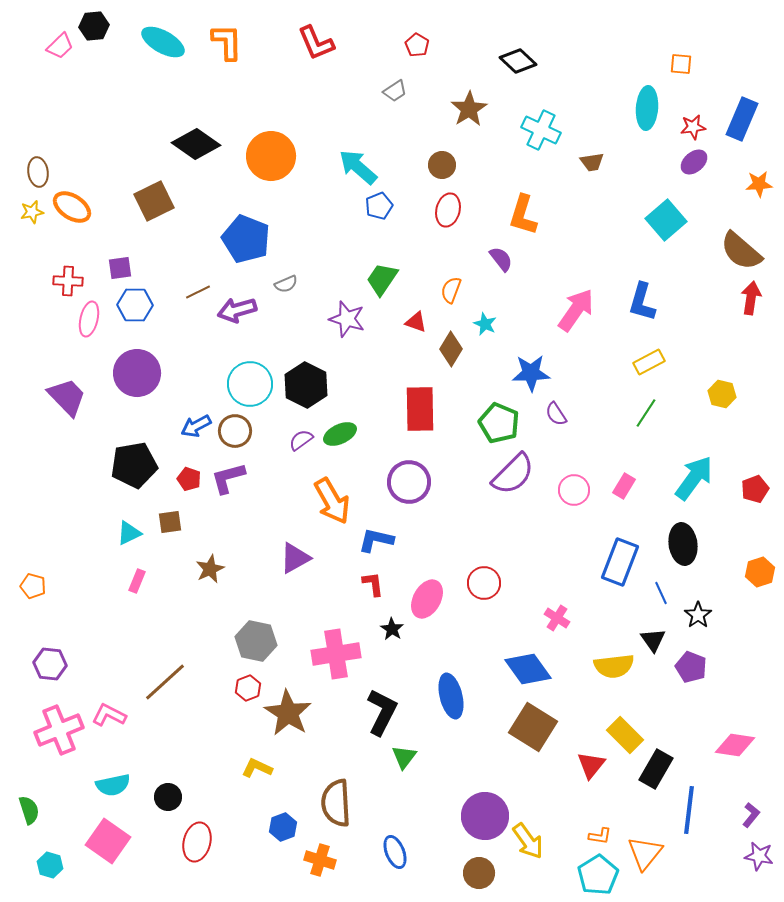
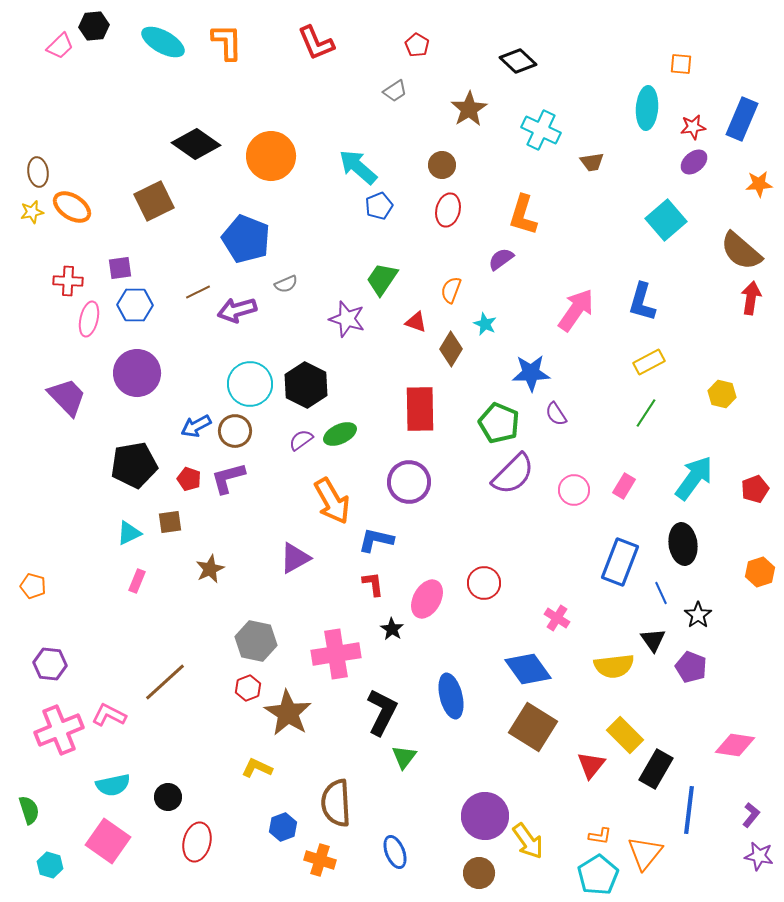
purple semicircle at (501, 259): rotated 88 degrees counterclockwise
